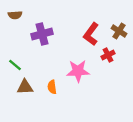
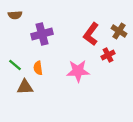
orange semicircle: moved 14 px left, 19 px up
